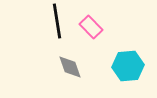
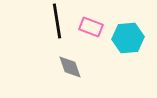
pink rectangle: rotated 25 degrees counterclockwise
cyan hexagon: moved 28 px up
